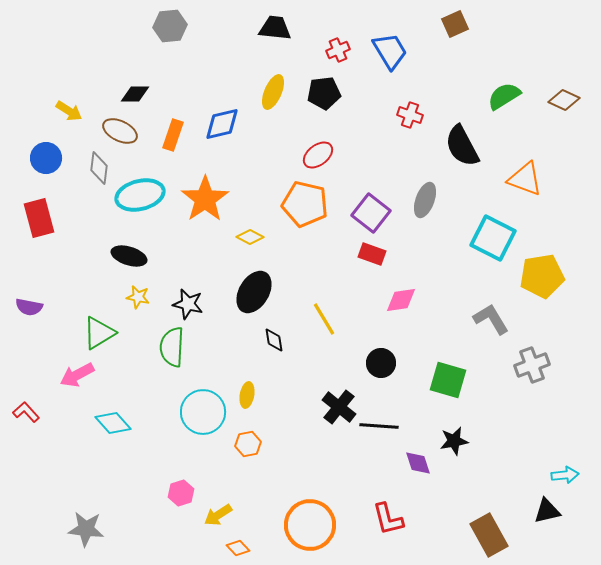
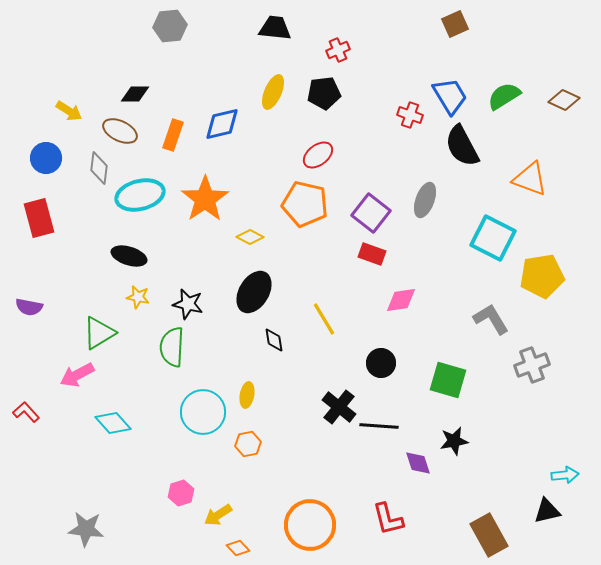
blue trapezoid at (390, 51): moved 60 px right, 45 px down
orange triangle at (525, 179): moved 5 px right
